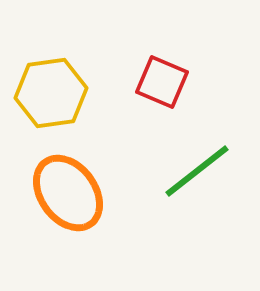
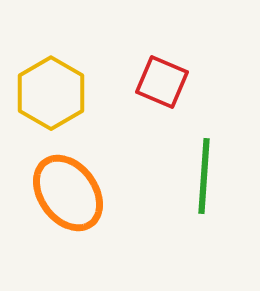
yellow hexagon: rotated 22 degrees counterclockwise
green line: moved 7 px right, 5 px down; rotated 48 degrees counterclockwise
